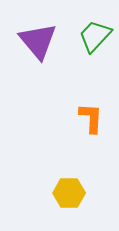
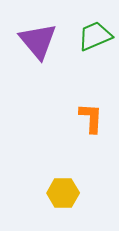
green trapezoid: rotated 24 degrees clockwise
yellow hexagon: moved 6 px left
